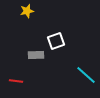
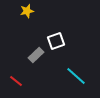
gray rectangle: rotated 42 degrees counterclockwise
cyan line: moved 10 px left, 1 px down
red line: rotated 32 degrees clockwise
